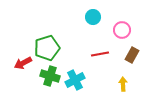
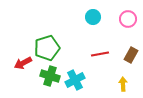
pink circle: moved 6 px right, 11 px up
brown rectangle: moved 1 px left
